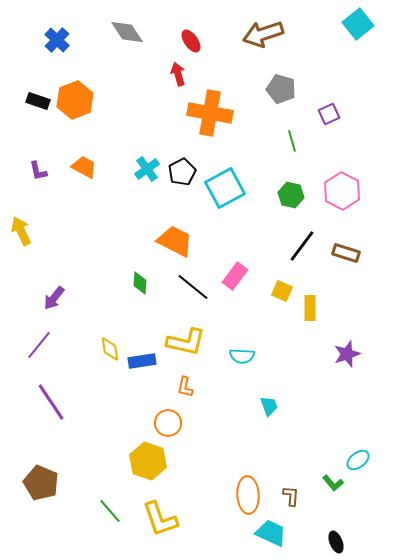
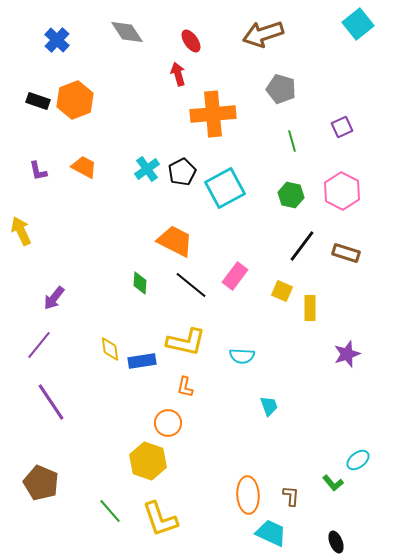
orange cross at (210, 113): moved 3 px right, 1 px down; rotated 15 degrees counterclockwise
purple square at (329, 114): moved 13 px right, 13 px down
black line at (193, 287): moved 2 px left, 2 px up
